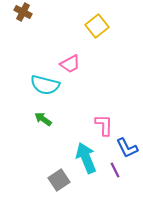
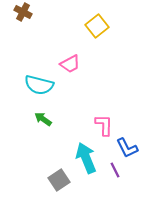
cyan semicircle: moved 6 px left
